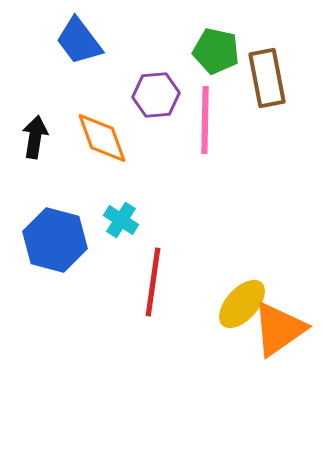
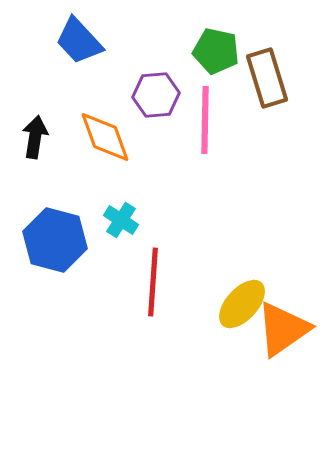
blue trapezoid: rotated 6 degrees counterclockwise
brown rectangle: rotated 6 degrees counterclockwise
orange diamond: moved 3 px right, 1 px up
red line: rotated 4 degrees counterclockwise
orange triangle: moved 4 px right
